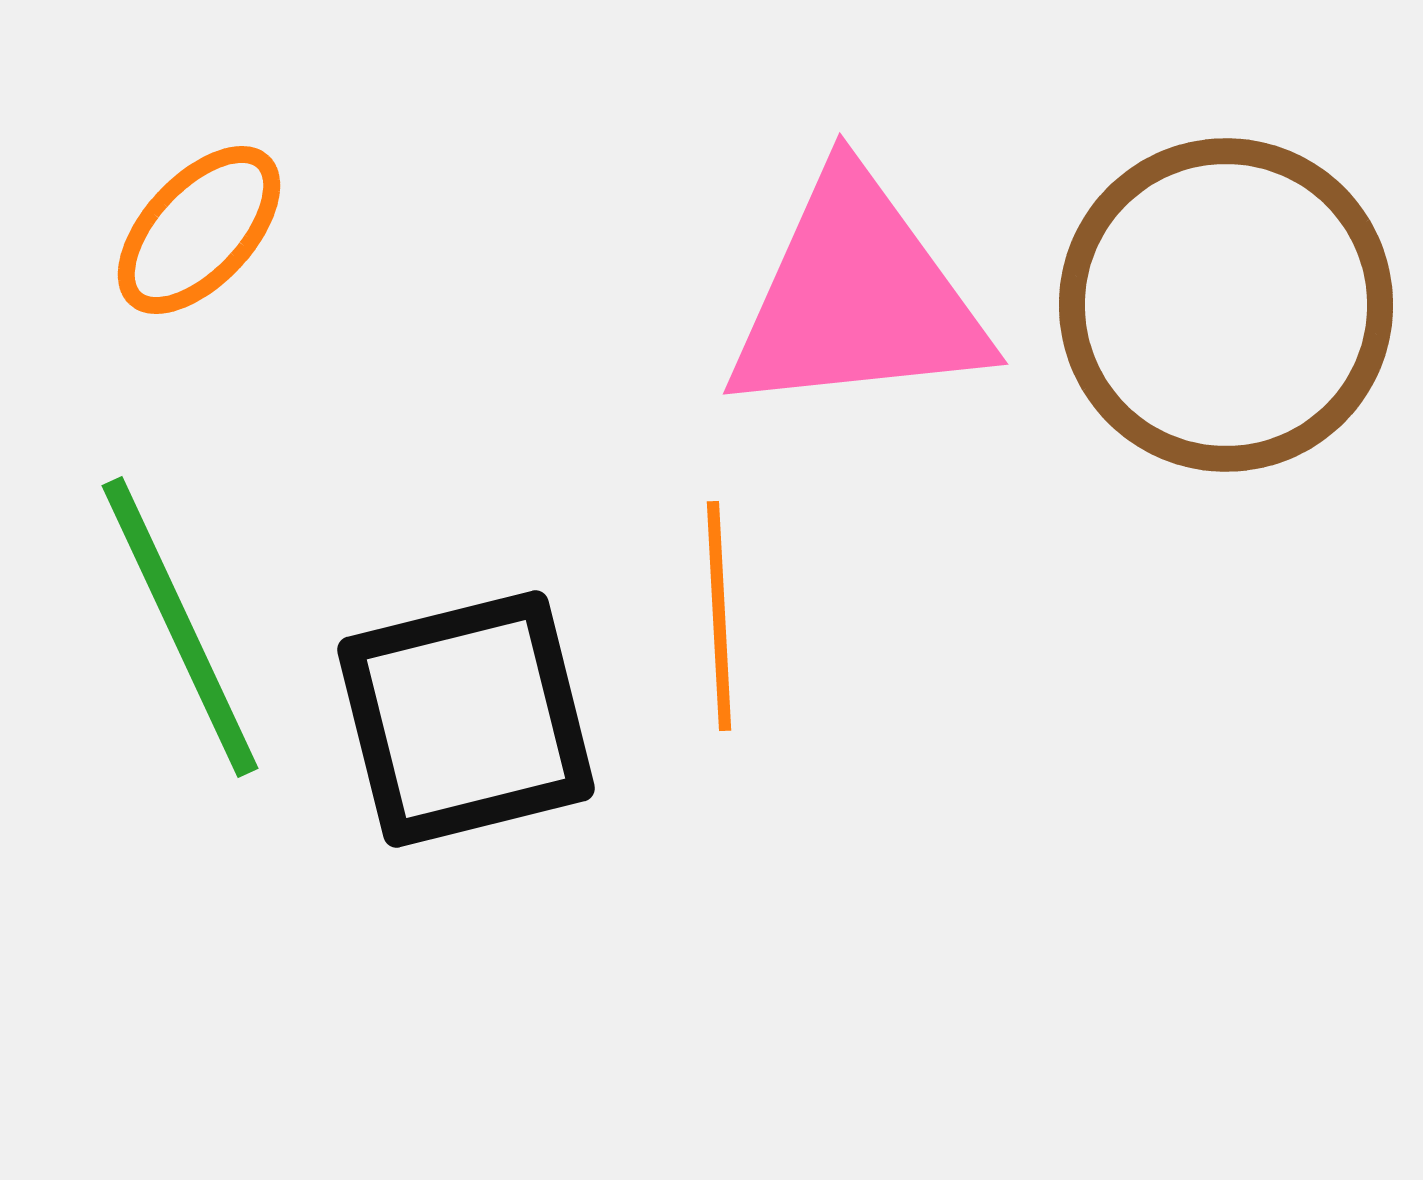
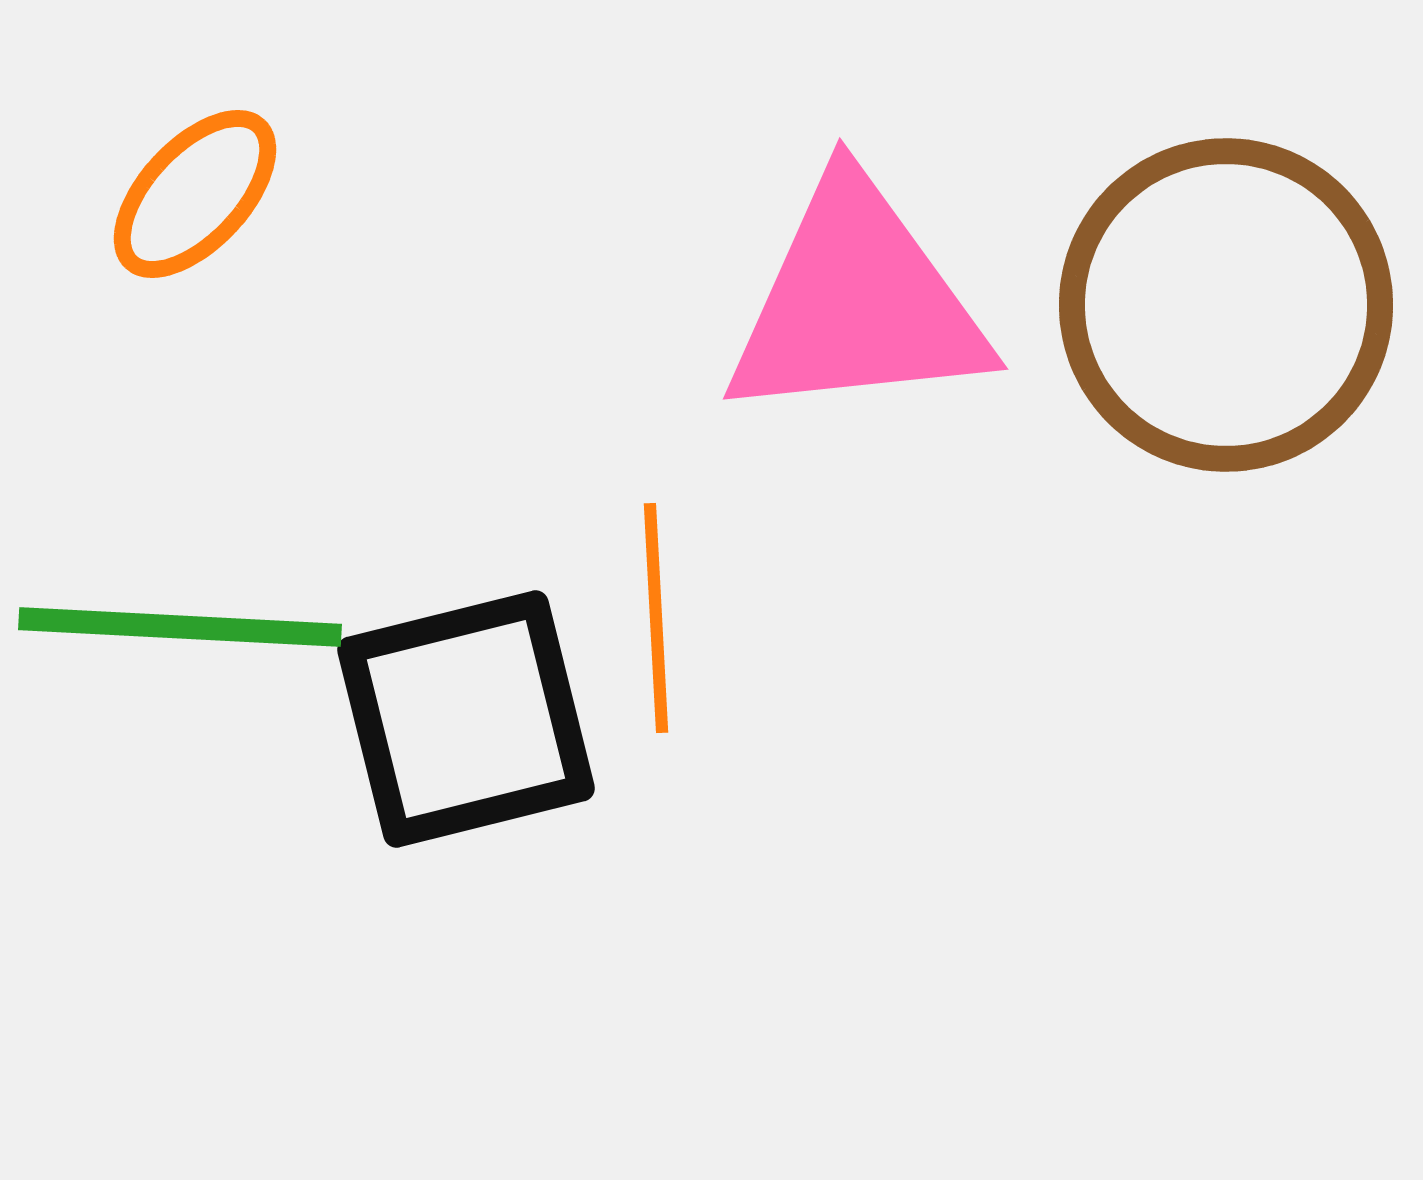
orange ellipse: moved 4 px left, 36 px up
pink triangle: moved 5 px down
orange line: moved 63 px left, 2 px down
green line: rotated 62 degrees counterclockwise
